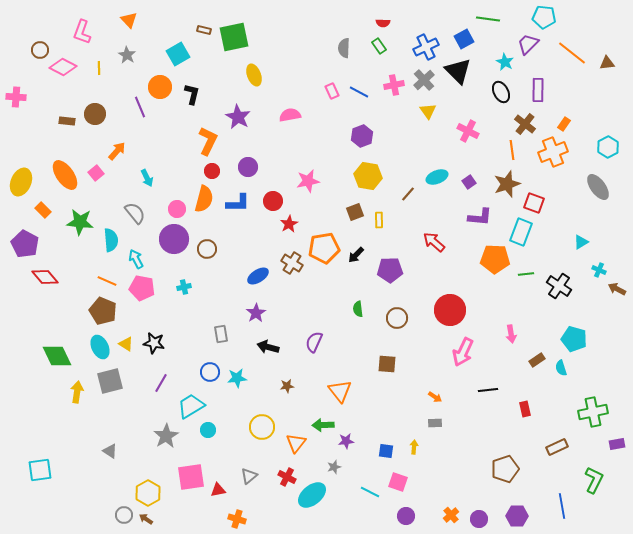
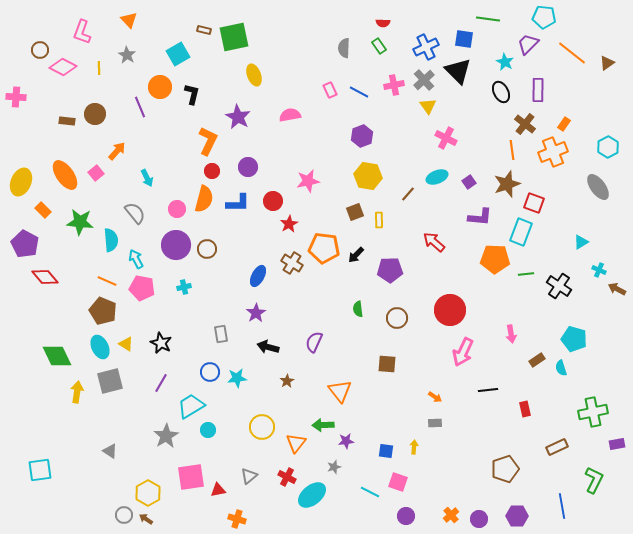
blue square at (464, 39): rotated 36 degrees clockwise
brown triangle at (607, 63): rotated 28 degrees counterclockwise
pink rectangle at (332, 91): moved 2 px left, 1 px up
yellow triangle at (428, 111): moved 5 px up
pink cross at (468, 131): moved 22 px left, 7 px down
purple circle at (174, 239): moved 2 px right, 6 px down
orange pentagon at (324, 248): rotated 16 degrees clockwise
blue ellipse at (258, 276): rotated 30 degrees counterclockwise
black star at (154, 343): moved 7 px right; rotated 15 degrees clockwise
brown star at (287, 386): moved 5 px up; rotated 24 degrees counterclockwise
